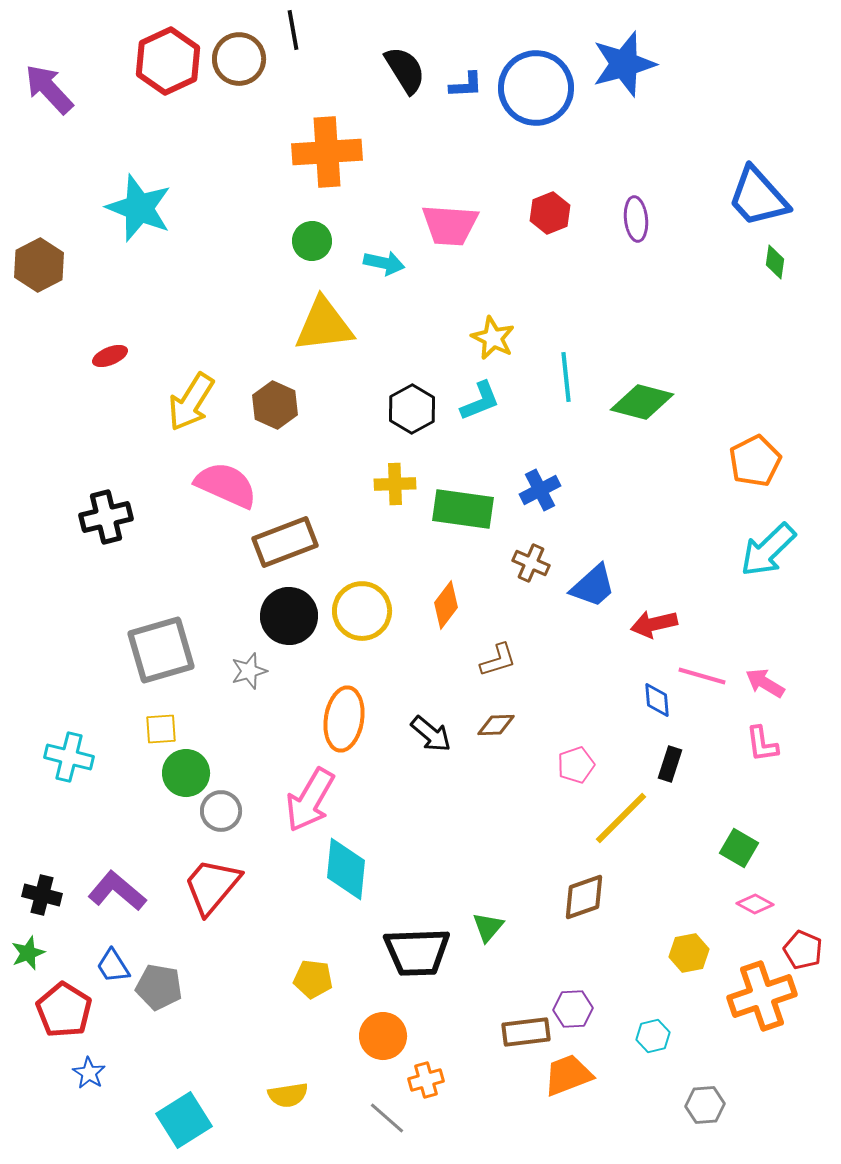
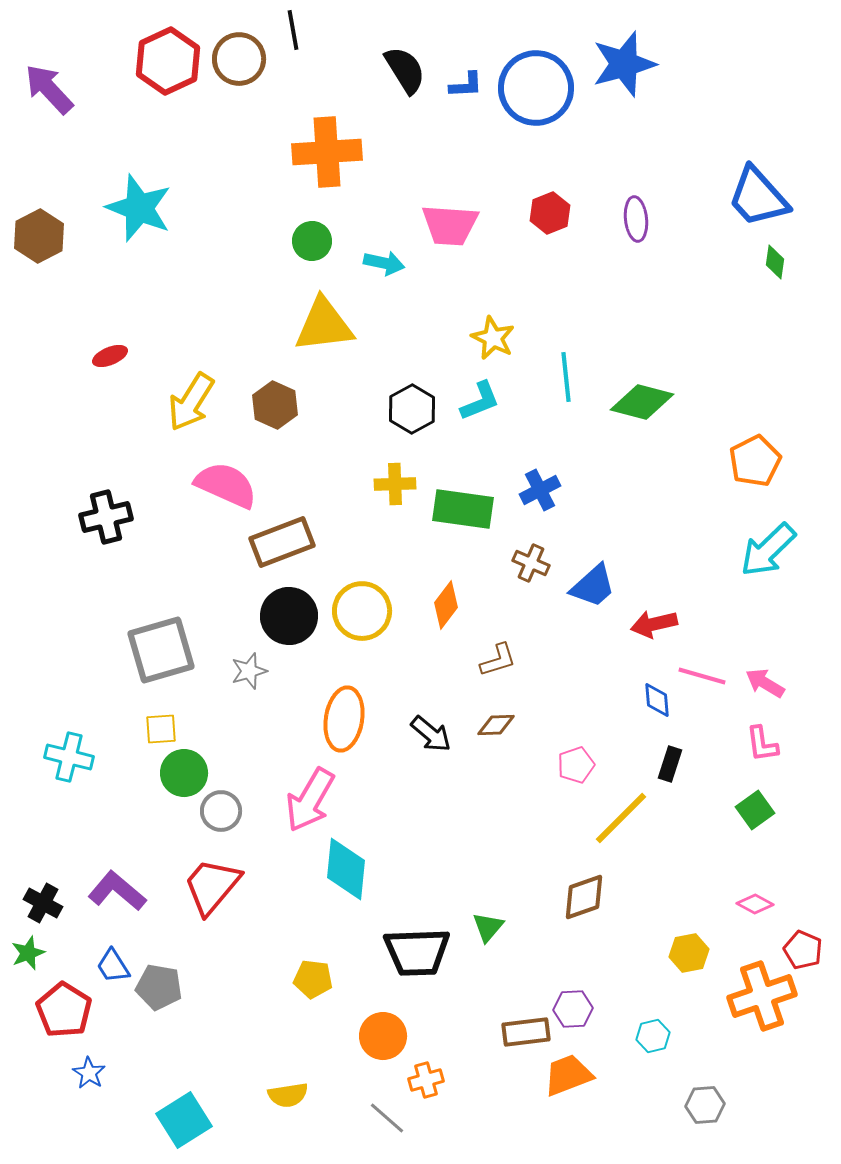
brown hexagon at (39, 265): moved 29 px up
brown rectangle at (285, 542): moved 3 px left
green circle at (186, 773): moved 2 px left
green square at (739, 848): moved 16 px right, 38 px up; rotated 24 degrees clockwise
black cross at (42, 895): moved 1 px right, 8 px down; rotated 15 degrees clockwise
